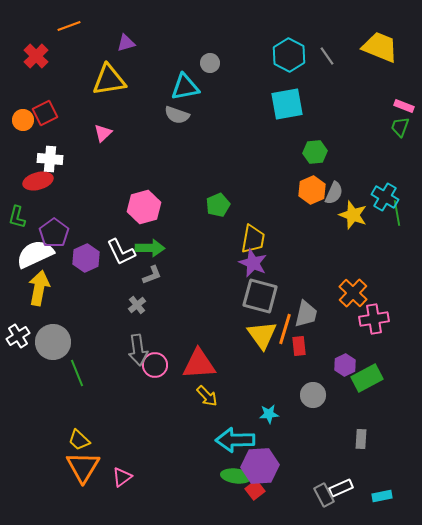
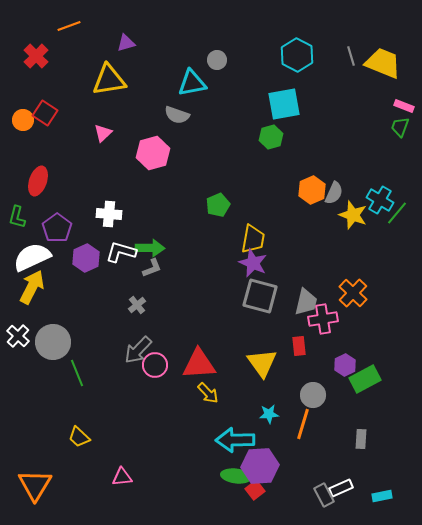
yellow trapezoid at (380, 47): moved 3 px right, 16 px down
cyan hexagon at (289, 55): moved 8 px right
gray line at (327, 56): moved 24 px right; rotated 18 degrees clockwise
gray circle at (210, 63): moved 7 px right, 3 px up
cyan triangle at (185, 87): moved 7 px right, 4 px up
cyan square at (287, 104): moved 3 px left
red square at (45, 113): rotated 30 degrees counterclockwise
green hexagon at (315, 152): moved 44 px left, 15 px up; rotated 10 degrees counterclockwise
white cross at (50, 159): moved 59 px right, 55 px down
red ellipse at (38, 181): rotated 56 degrees counterclockwise
cyan cross at (385, 197): moved 5 px left, 3 px down
pink hexagon at (144, 207): moved 9 px right, 54 px up
green line at (397, 213): rotated 50 degrees clockwise
purple pentagon at (54, 233): moved 3 px right, 5 px up
white L-shape at (121, 252): rotated 132 degrees clockwise
white semicircle at (35, 254): moved 3 px left, 3 px down
gray L-shape at (152, 275): moved 7 px up
yellow arrow at (39, 288): moved 7 px left, 1 px up; rotated 16 degrees clockwise
gray trapezoid at (306, 314): moved 12 px up
pink cross at (374, 319): moved 51 px left
orange line at (285, 329): moved 18 px right, 95 px down
yellow triangle at (262, 335): moved 28 px down
white cross at (18, 336): rotated 15 degrees counterclockwise
gray arrow at (138, 350): rotated 52 degrees clockwise
green rectangle at (367, 378): moved 2 px left, 1 px down
yellow arrow at (207, 396): moved 1 px right, 3 px up
yellow trapezoid at (79, 440): moved 3 px up
orange triangle at (83, 467): moved 48 px left, 18 px down
pink triangle at (122, 477): rotated 30 degrees clockwise
